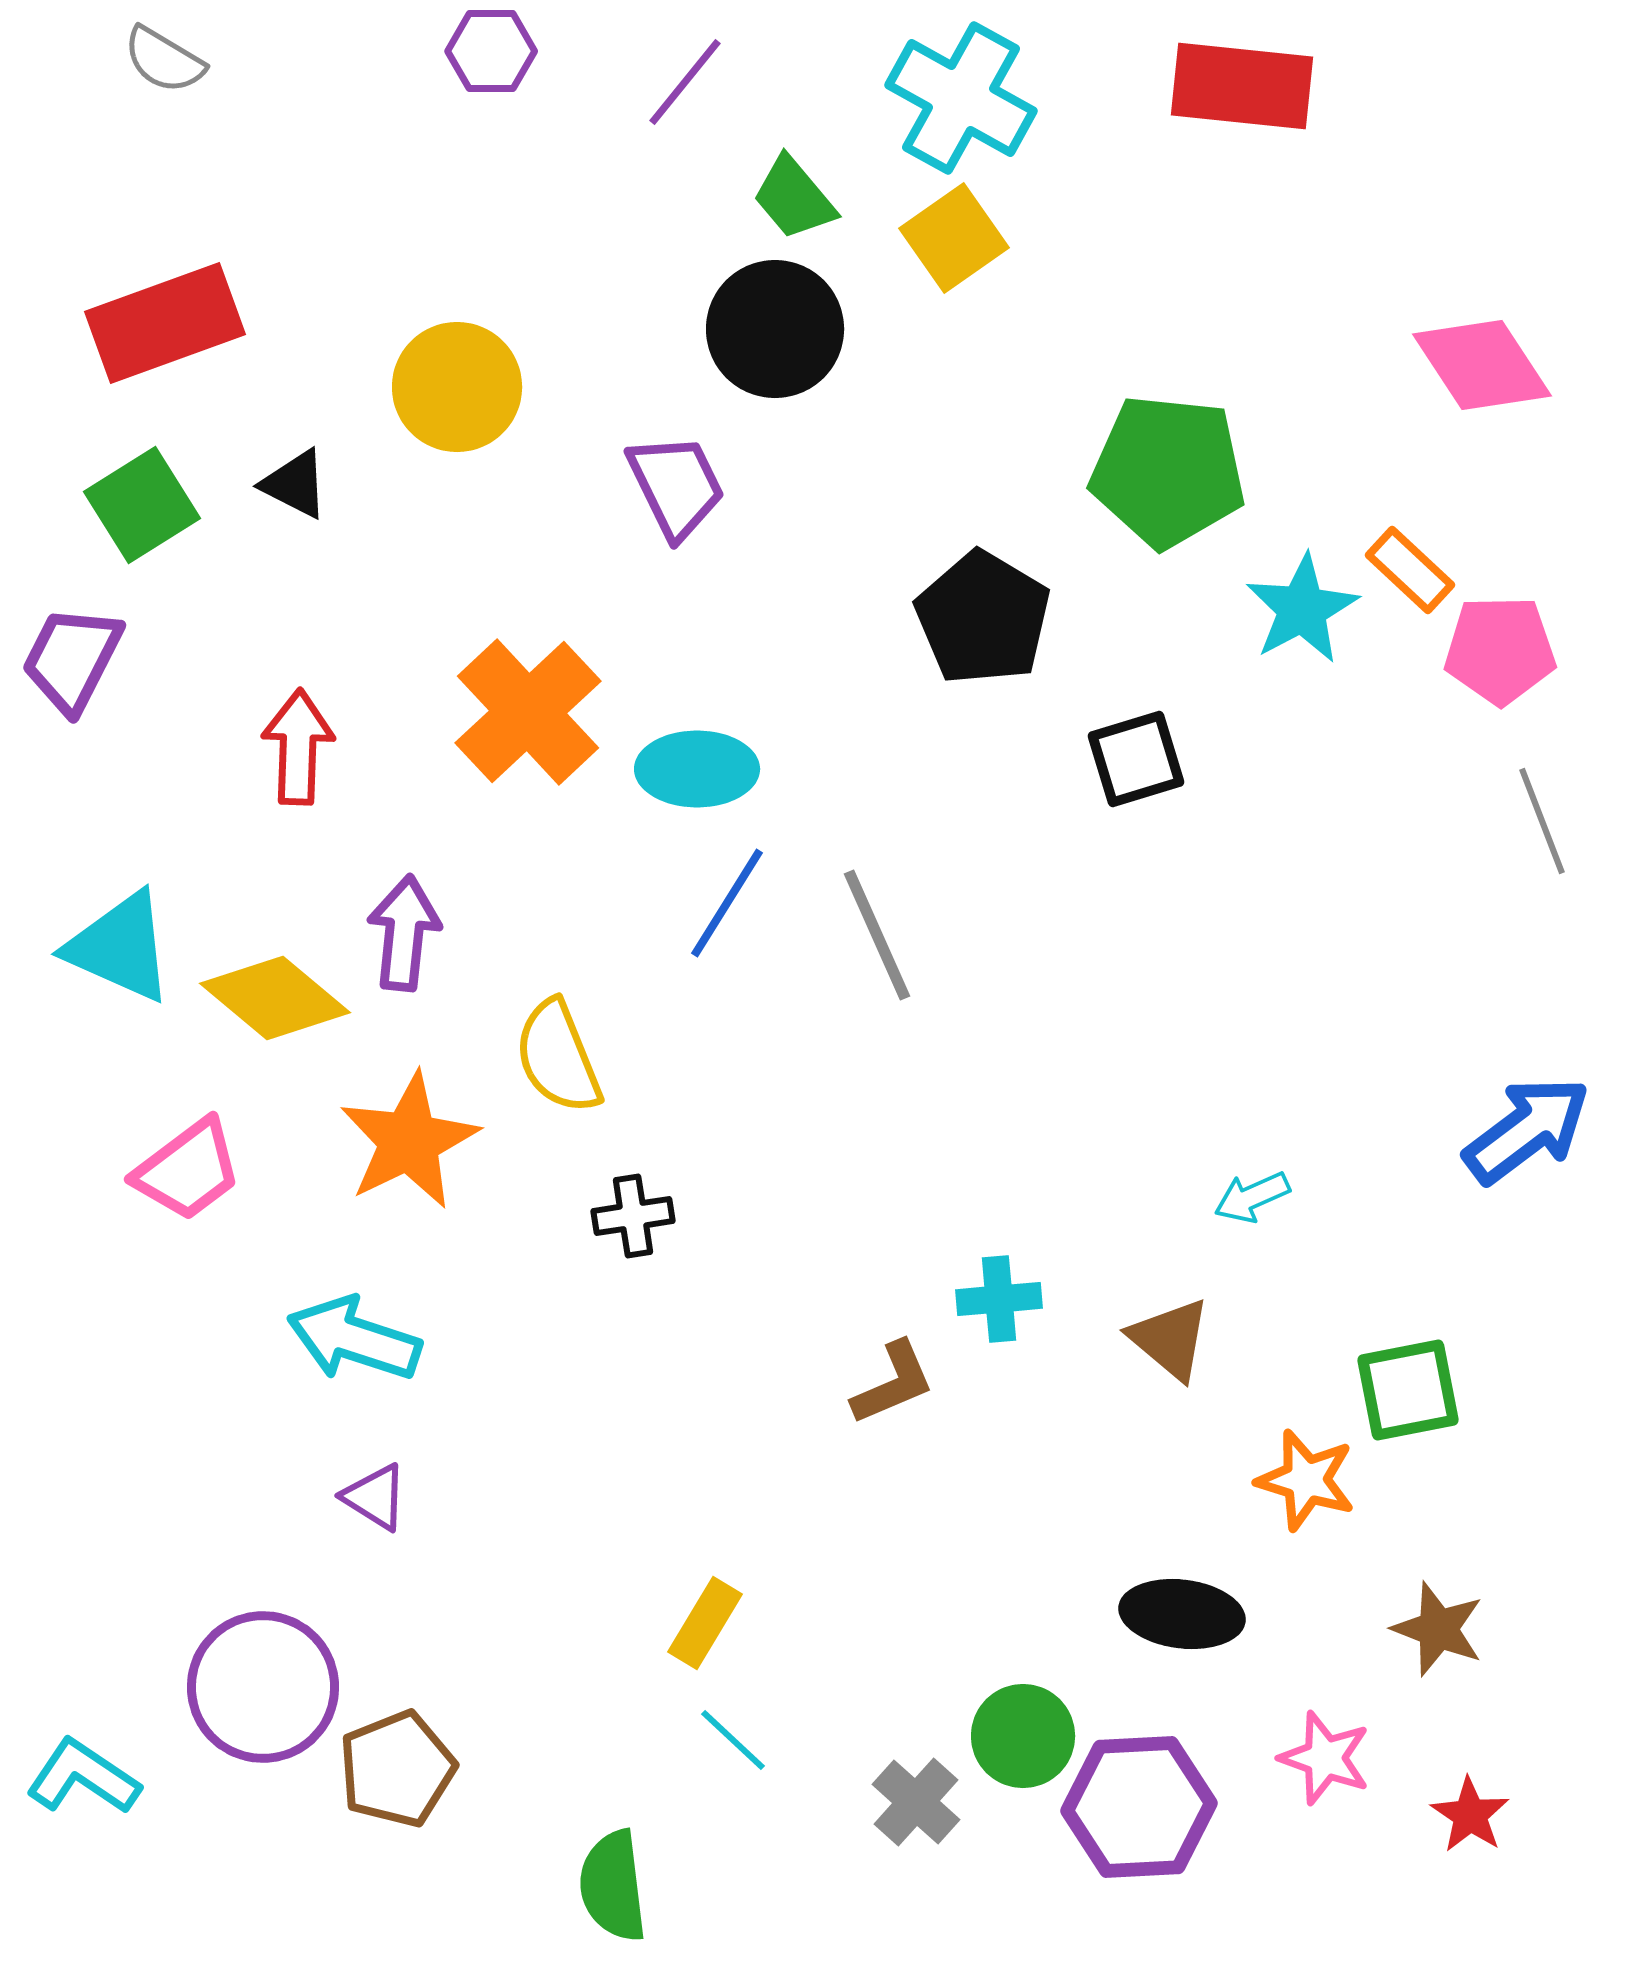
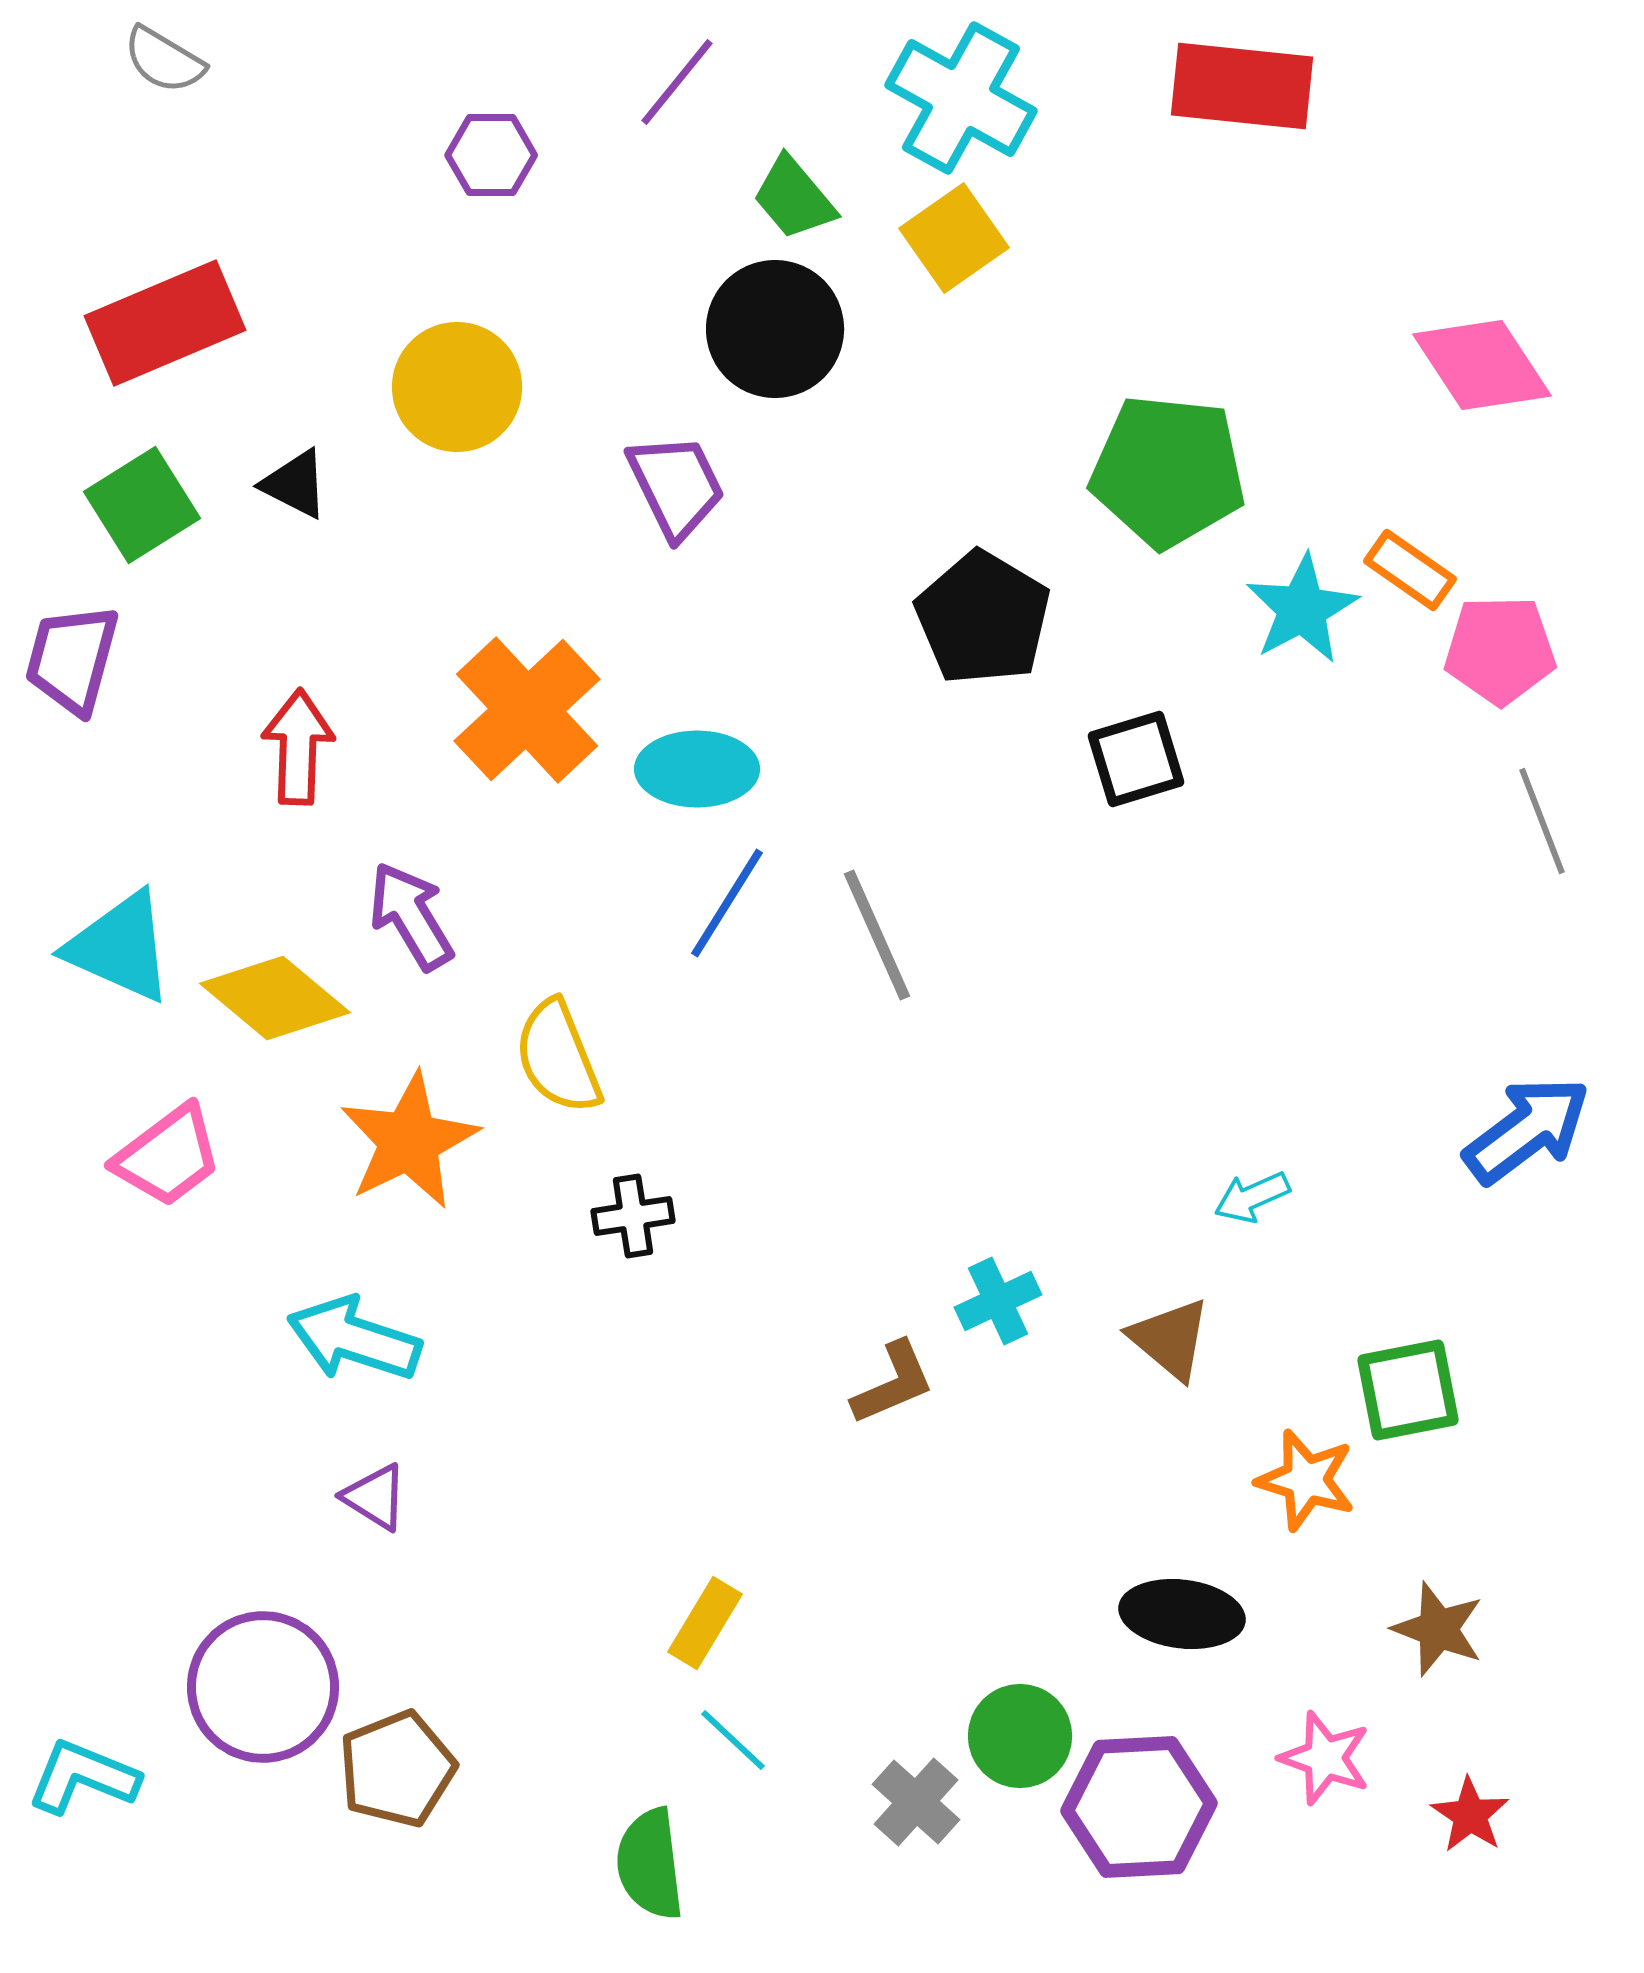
purple hexagon at (491, 51): moved 104 px down
purple line at (685, 82): moved 8 px left
red rectangle at (165, 323): rotated 3 degrees counterclockwise
orange rectangle at (1410, 570): rotated 8 degrees counterclockwise
purple trapezoid at (72, 659): rotated 12 degrees counterclockwise
orange cross at (528, 712): moved 1 px left, 2 px up
purple arrow at (404, 933): moved 7 px right, 17 px up; rotated 37 degrees counterclockwise
pink trapezoid at (188, 1170): moved 20 px left, 14 px up
cyan cross at (999, 1299): moved 1 px left, 2 px down; rotated 20 degrees counterclockwise
green circle at (1023, 1736): moved 3 px left
cyan L-shape at (83, 1777): rotated 12 degrees counterclockwise
green semicircle at (613, 1886): moved 37 px right, 22 px up
